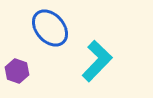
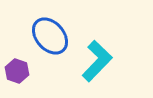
blue ellipse: moved 8 px down
